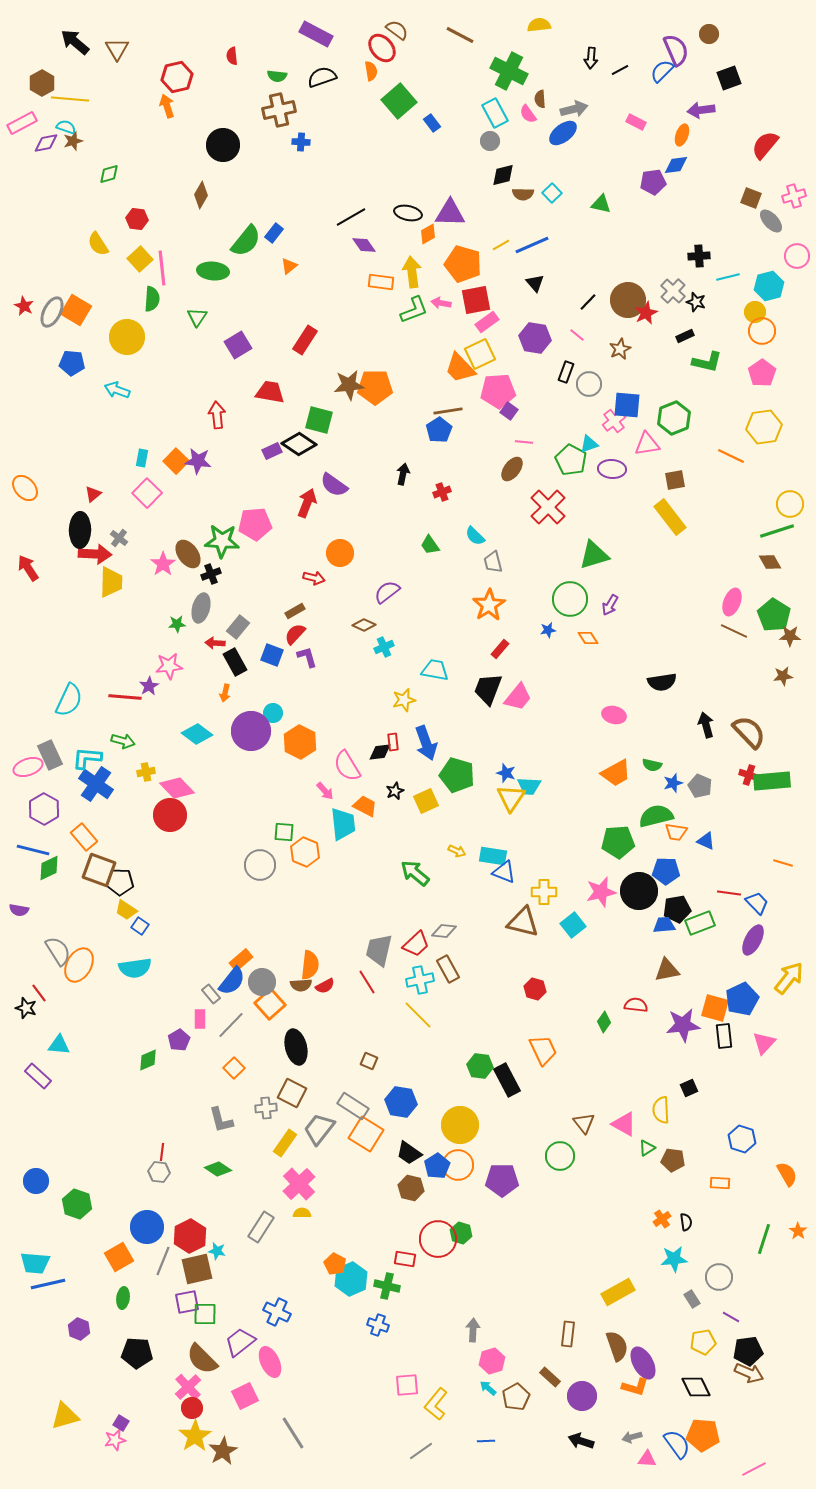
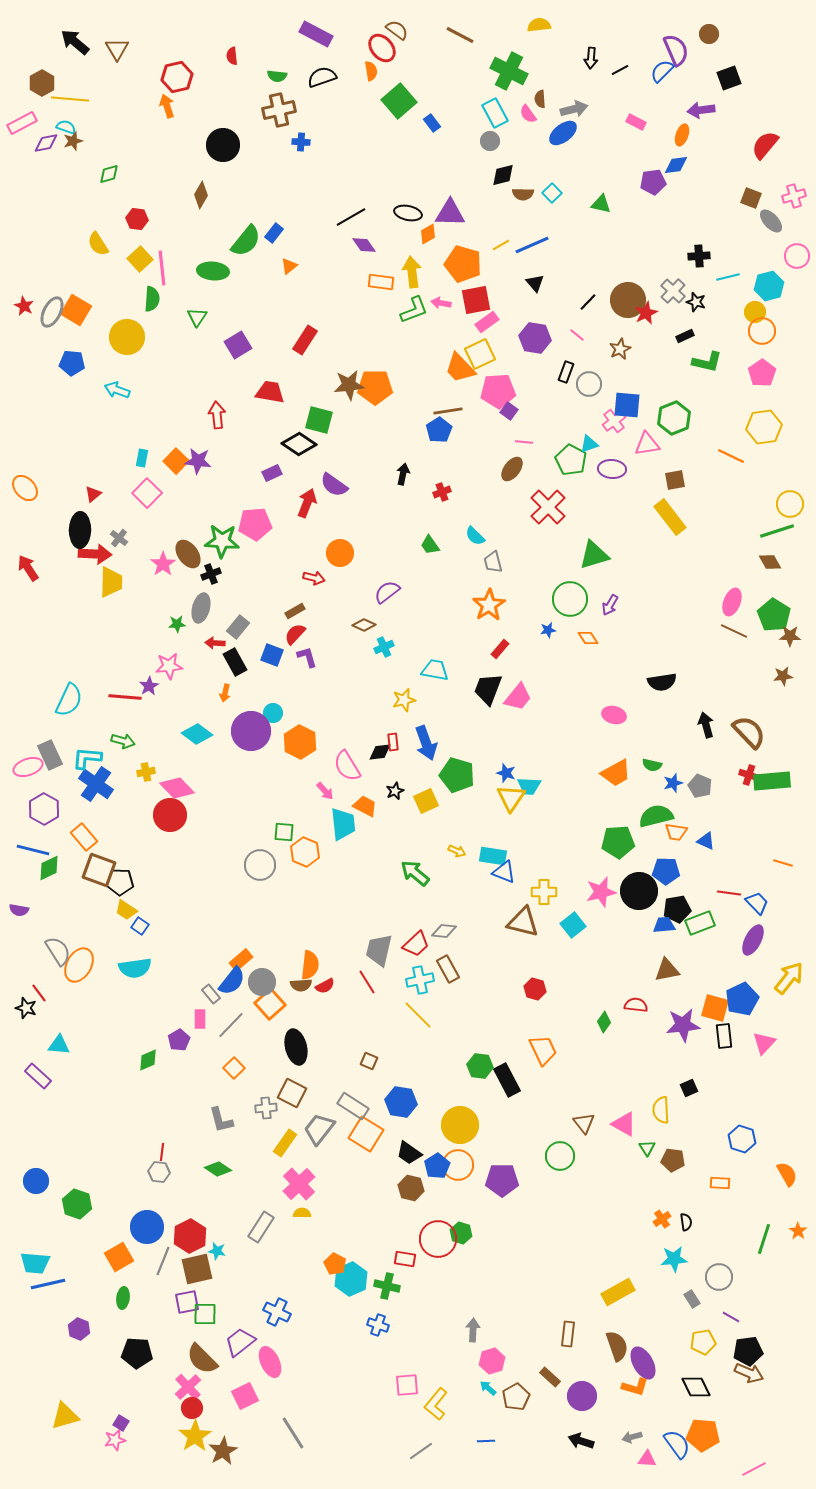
purple rectangle at (272, 451): moved 22 px down
green triangle at (647, 1148): rotated 30 degrees counterclockwise
